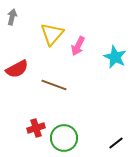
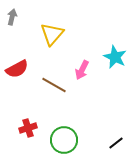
pink arrow: moved 4 px right, 24 px down
brown line: rotated 10 degrees clockwise
red cross: moved 8 px left
green circle: moved 2 px down
